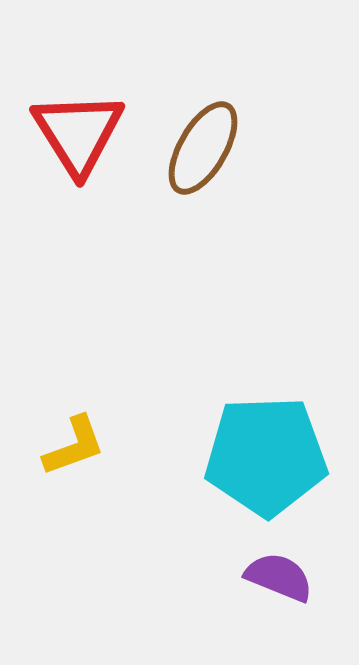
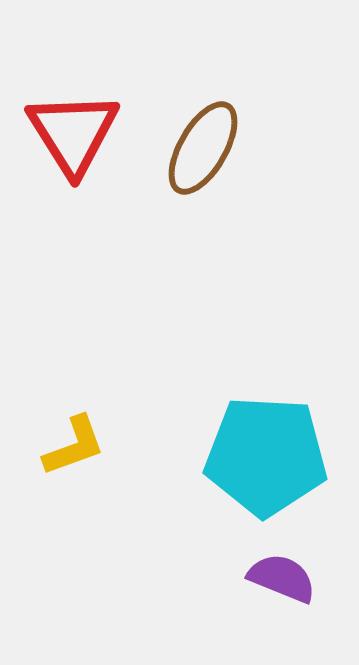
red triangle: moved 5 px left
cyan pentagon: rotated 5 degrees clockwise
purple semicircle: moved 3 px right, 1 px down
